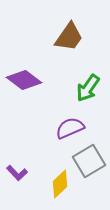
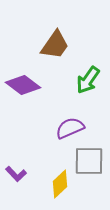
brown trapezoid: moved 14 px left, 8 px down
purple diamond: moved 1 px left, 5 px down
green arrow: moved 8 px up
gray square: rotated 32 degrees clockwise
purple L-shape: moved 1 px left, 1 px down
